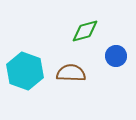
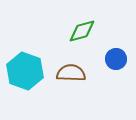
green diamond: moved 3 px left
blue circle: moved 3 px down
